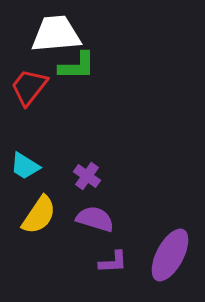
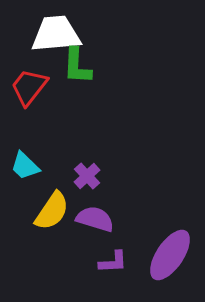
green L-shape: rotated 93 degrees clockwise
cyan trapezoid: rotated 12 degrees clockwise
purple cross: rotated 12 degrees clockwise
yellow semicircle: moved 13 px right, 4 px up
purple ellipse: rotated 6 degrees clockwise
